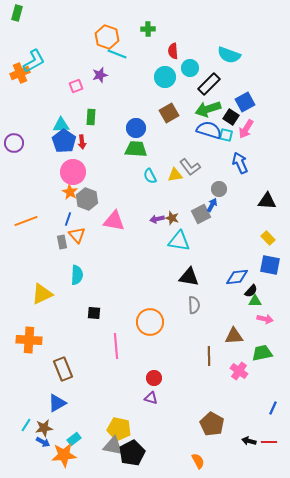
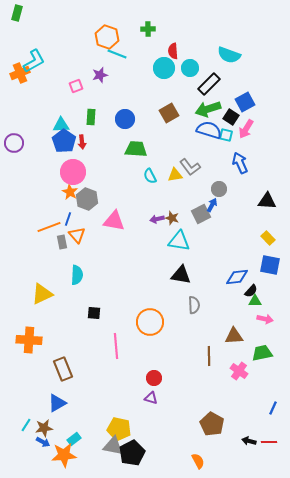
cyan circle at (165, 77): moved 1 px left, 9 px up
blue circle at (136, 128): moved 11 px left, 9 px up
orange line at (26, 221): moved 23 px right, 6 px down
black triangle at (189, 277): moved 8 px left, 2 px up
